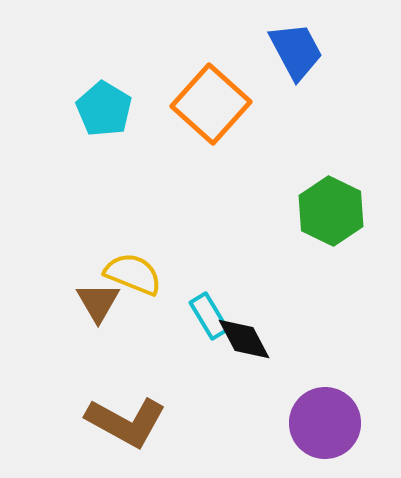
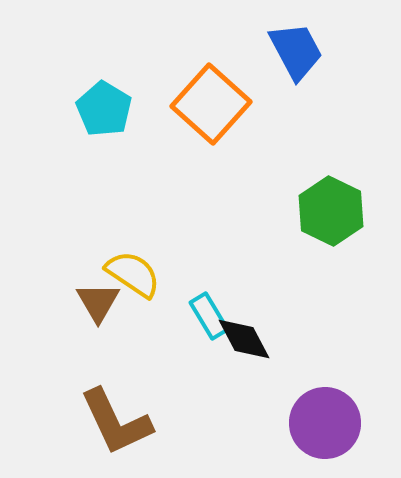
yellow semicircle: rotated 12 degrees clockwise
brown L-shape: moved 10 px left; rotated 36 degrees clockwise
